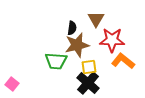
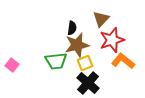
brown triangle: moved 5 px right; rotated 12 degrees clockwise
red star: rotated 20 degrees counterclockwise
green trapezoid: rotated 10 degrees counterclockwise
yellow square: moved 4 px left, 4 px up; rotated 14 degrees counterclockwise
pink square: moved 19 px up
